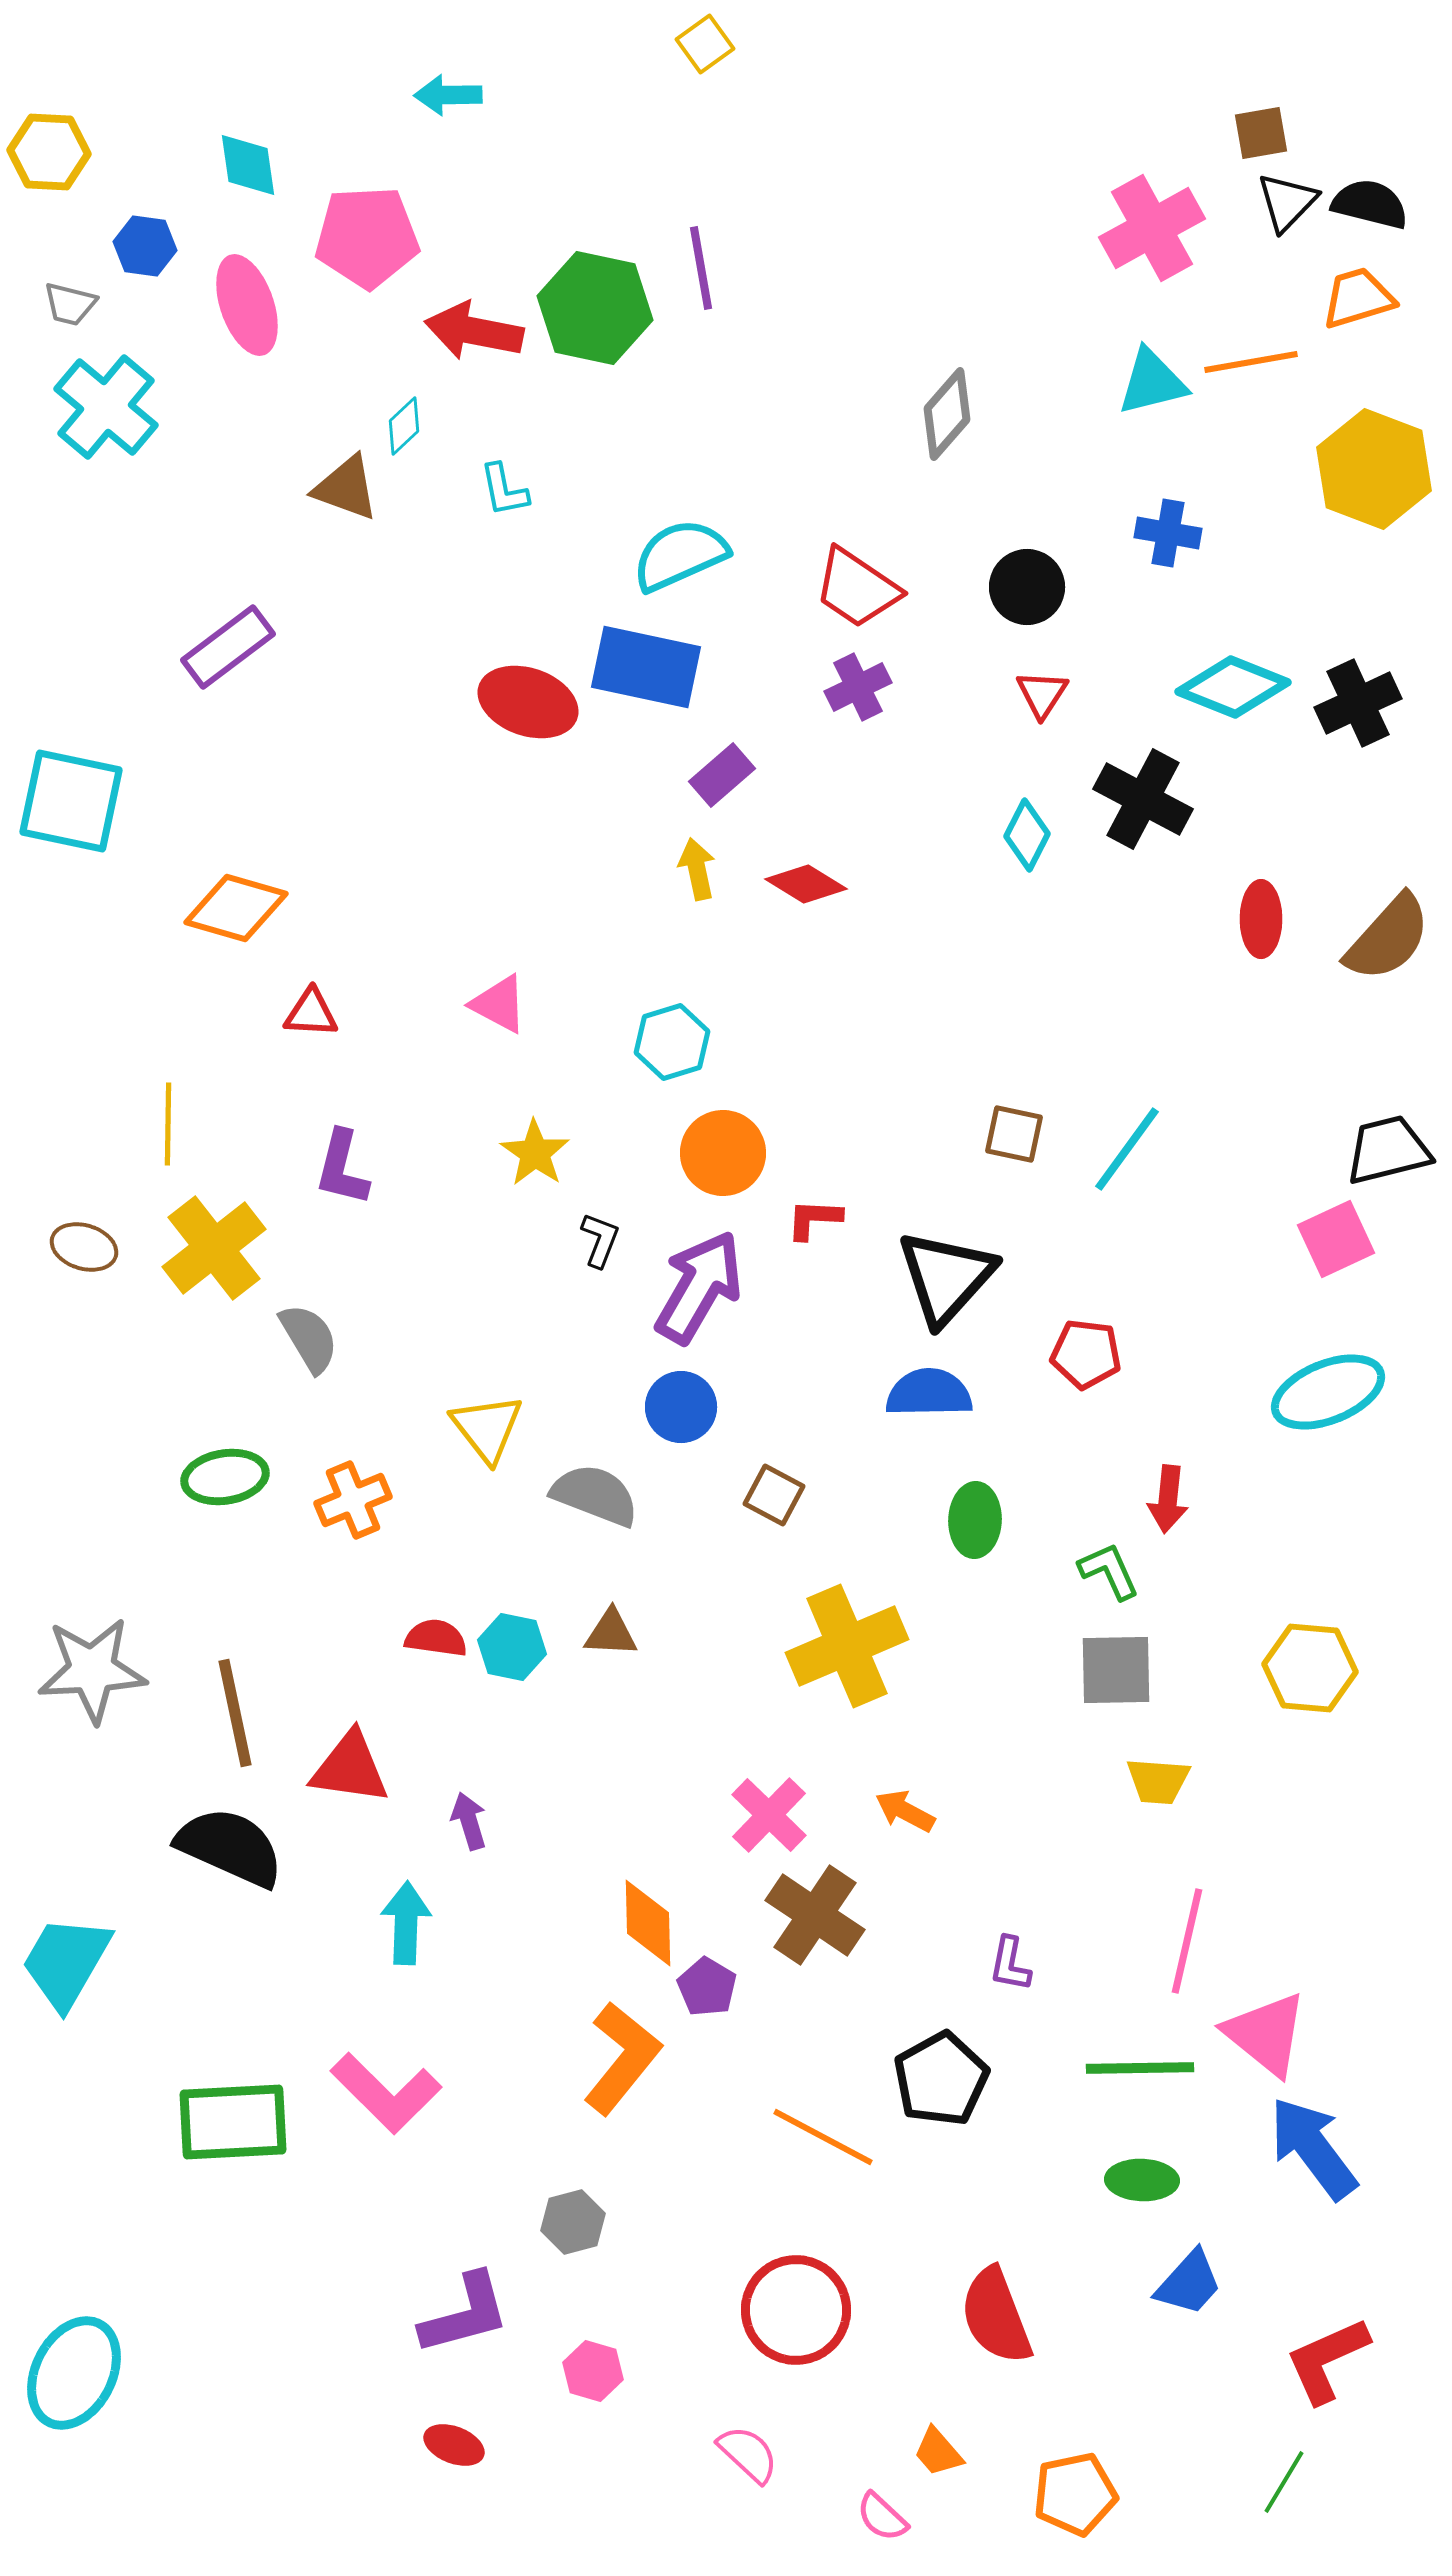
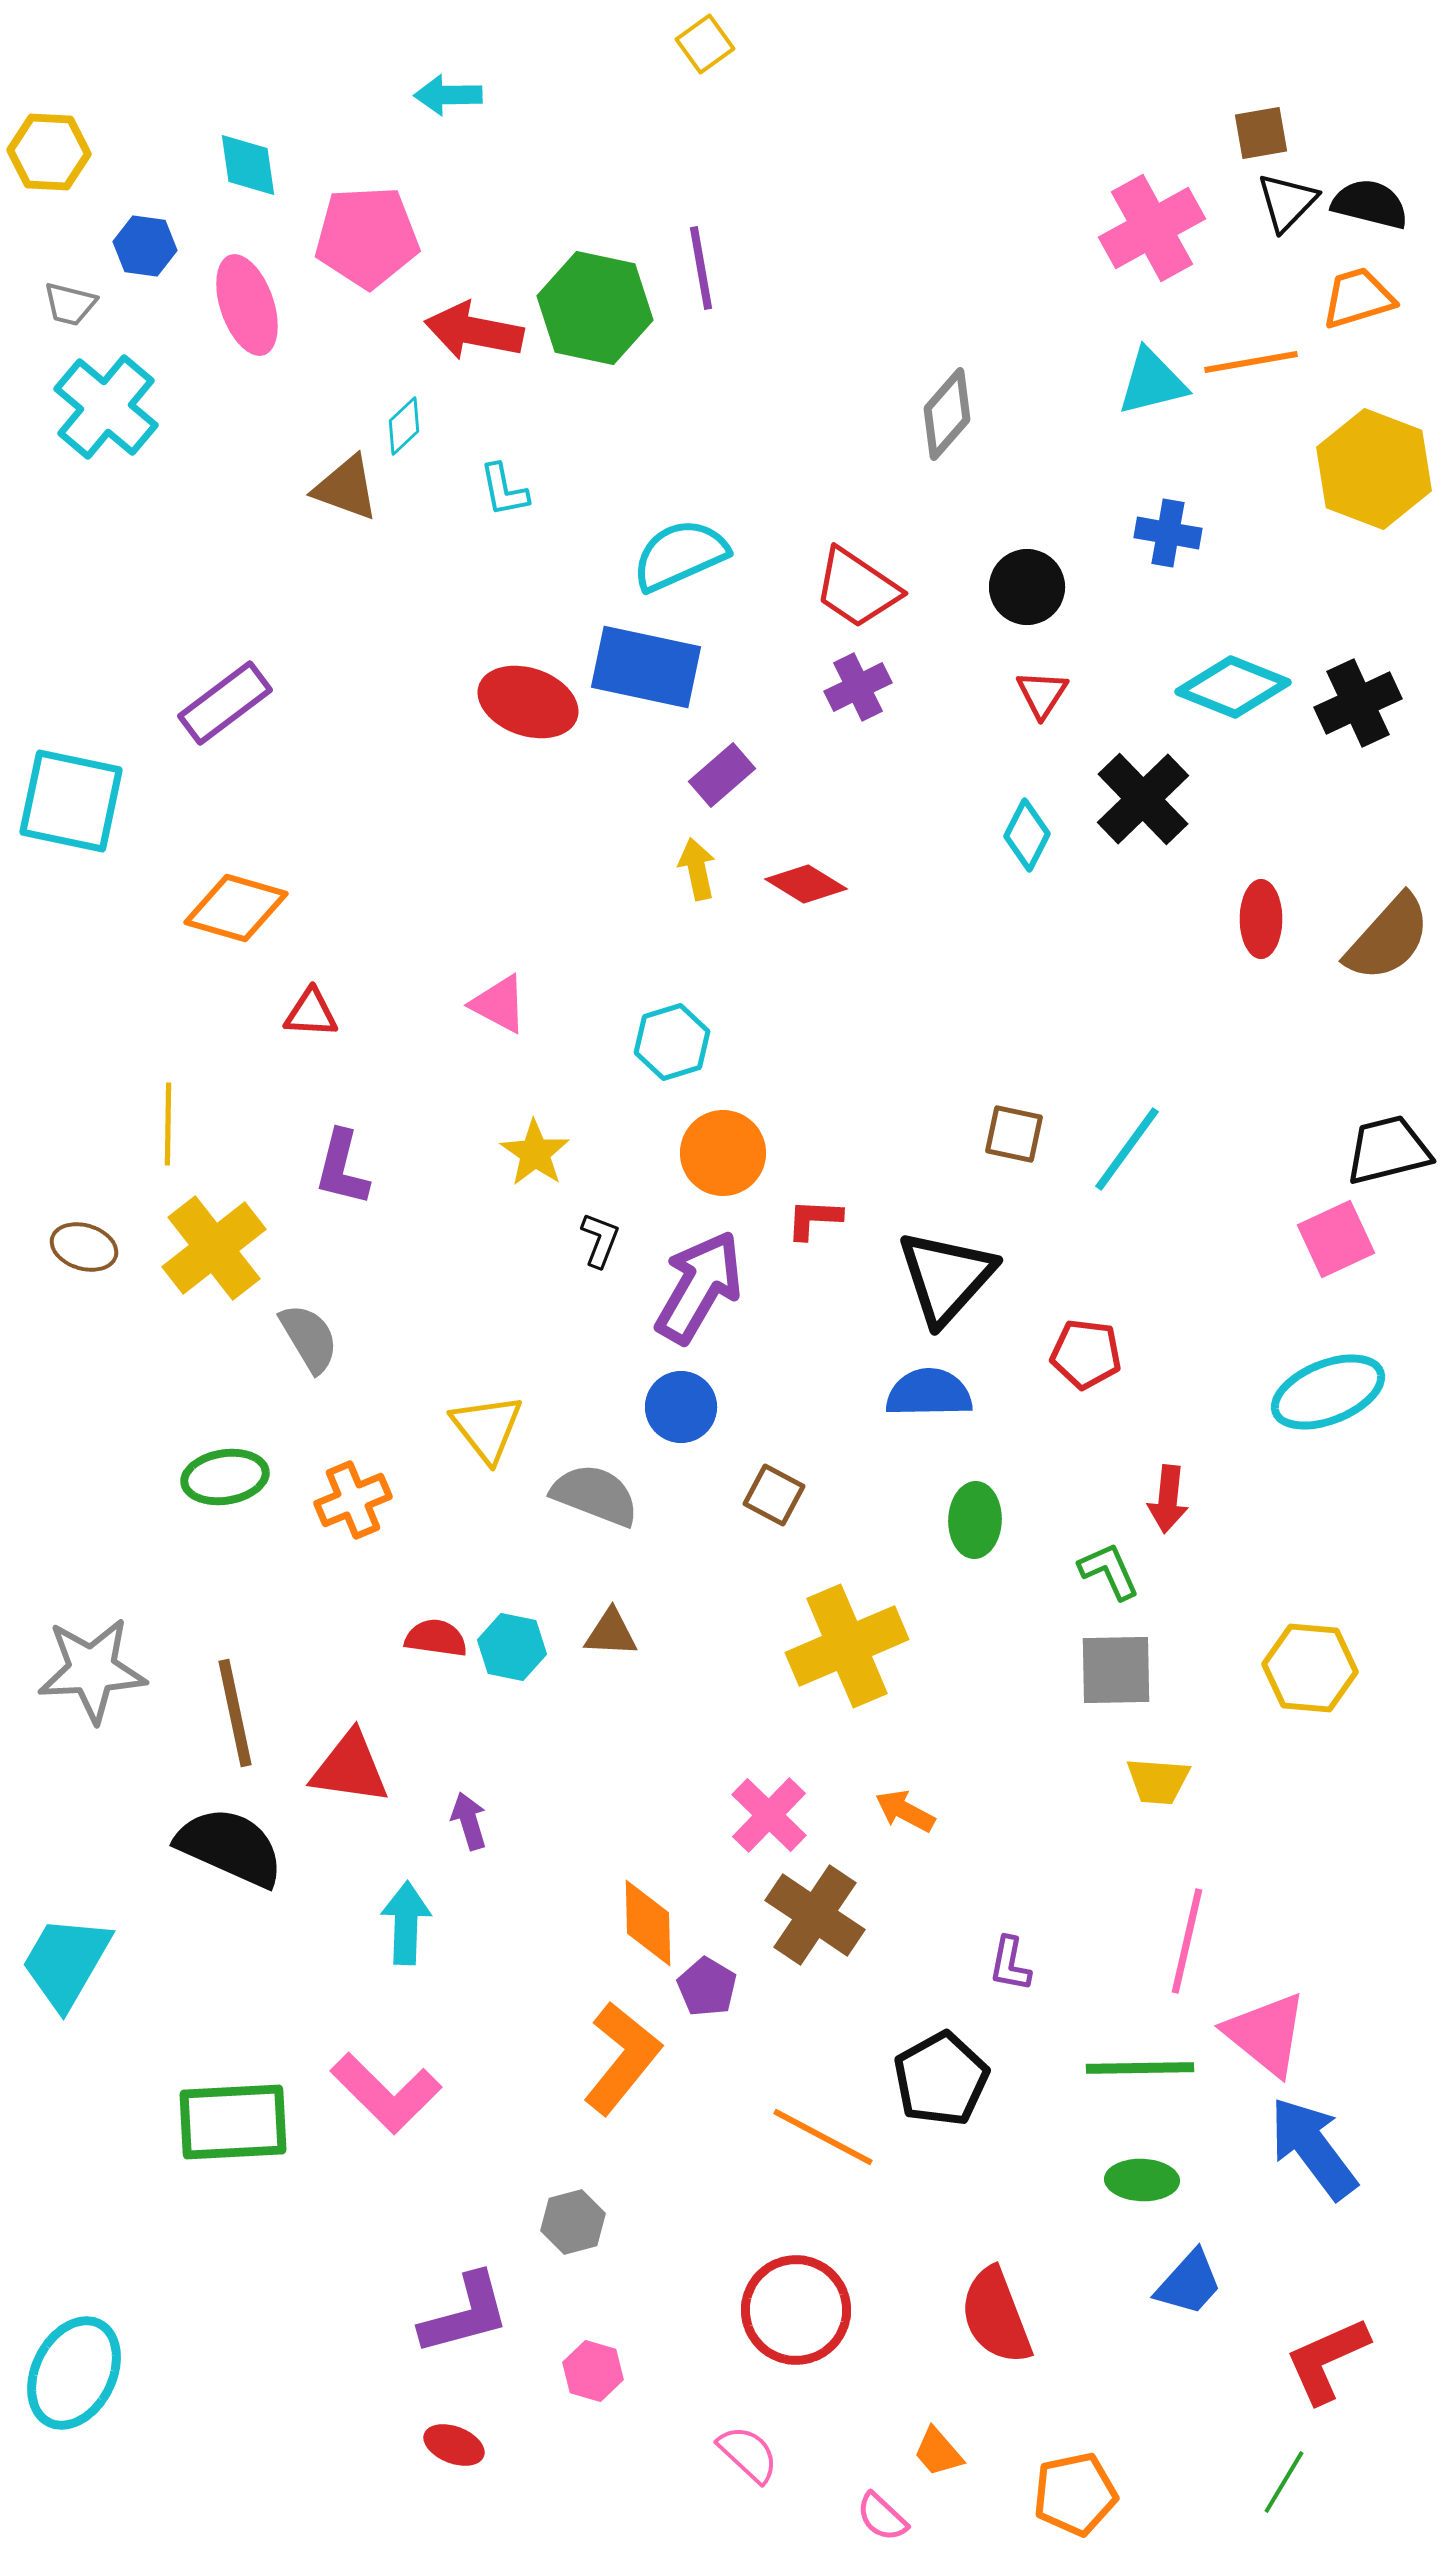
purple rectangle at (228, 647): moved 3 px left, 56 px down
black cross at (1143, 799): rotated 18 degrees clockwise
